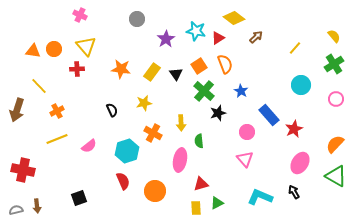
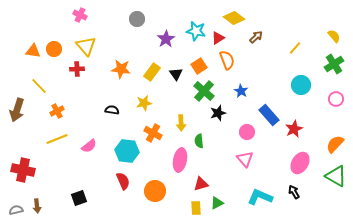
orange semicircle at (225, 64): moved 2 px right, 4 px up
black semicircle at (112, 110): rotated 56 degrees counterclockwise
cyan hexagon at (127, 151): rotated 25 degrees clockwise
